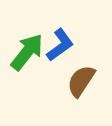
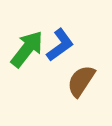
green arrow: moved 3 px up
